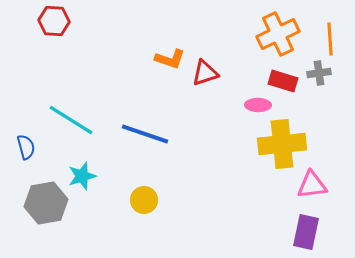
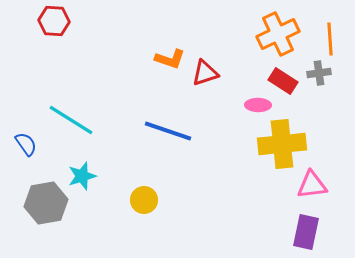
red rectangle: rotated 16 degrees clockwise
blue line: moved 23 px right, 3 px up
blue semicircle: moved 3 px up; rotated 20 degrees counterclockwise
